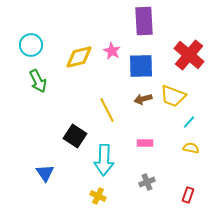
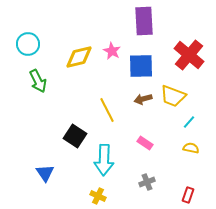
cyan circle: moved 3 px left, 1 px up
pink rectangle: rotated 35 degrees clockwise
